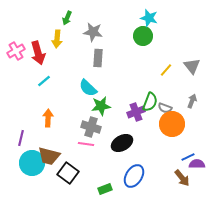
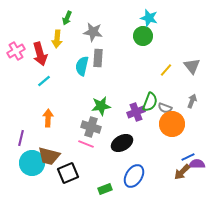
red arrow: moved 2 px right, 1 px down
cyan semicircle: moved 6 px left, 22 px up; rotated 60 degrees clockwise
pink line: rotated 14 degrees clockwise
black square: rotated 30 degrees clockwise
brown arrow: moved 6 px up; rotated 84 degrees clockwise
